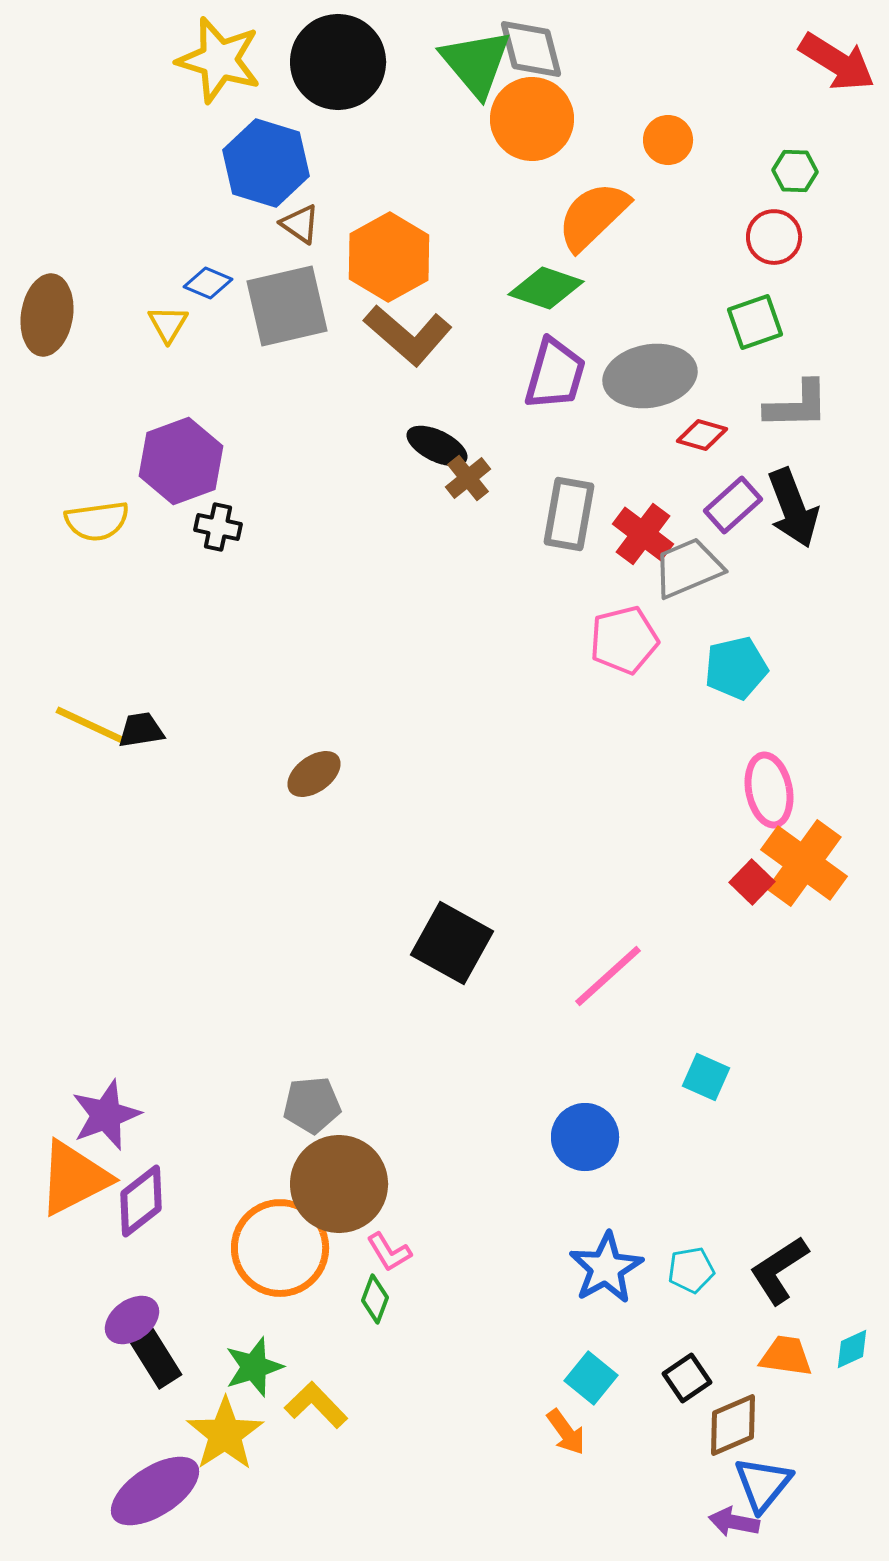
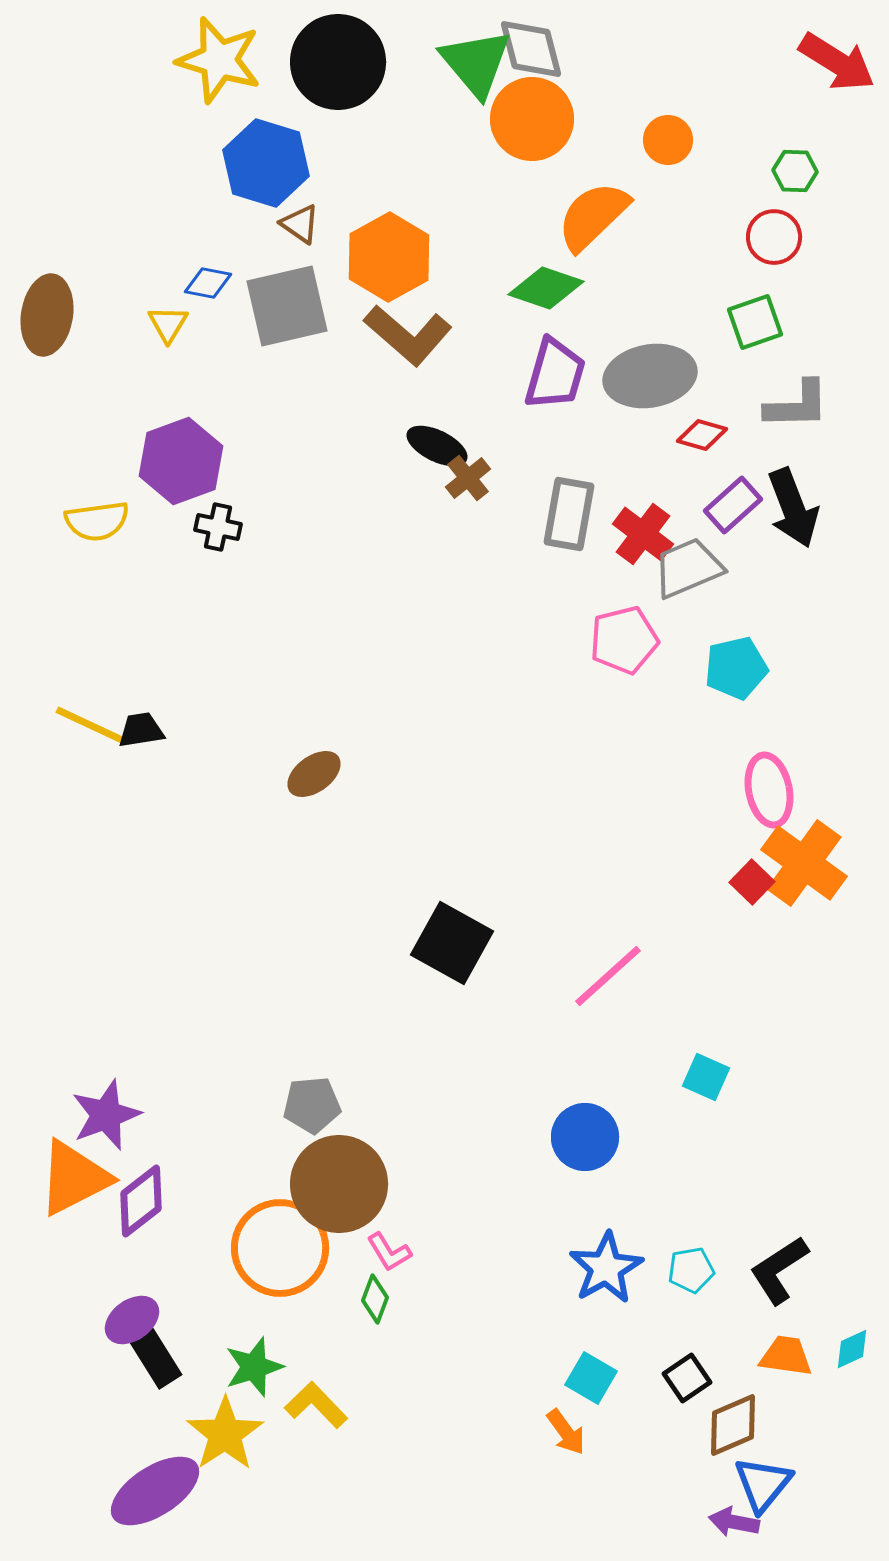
blue diamond at (208, 283): rotated 12 degrees counterclockwise
cyan square at (591, 1378): rotated 9 degrees counterclockwise
